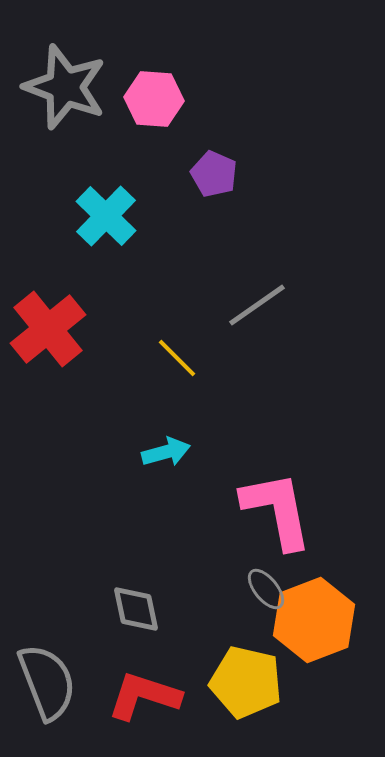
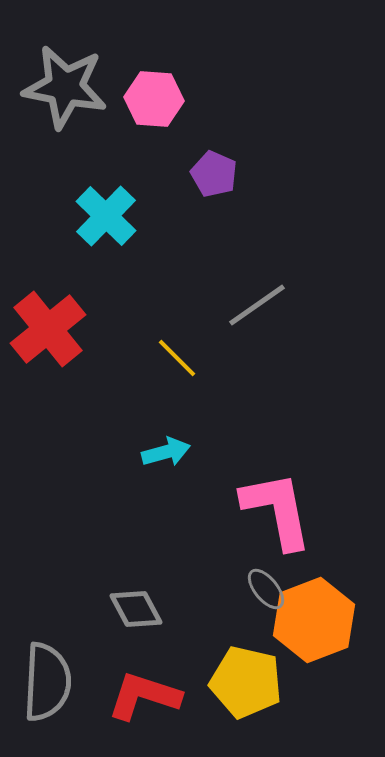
gray star: rotated 10 degrees counterclockwise
gray diamond: rotated 16 degrees counterclockwise
gray semicircle: rotated 24 degrees clockwise
